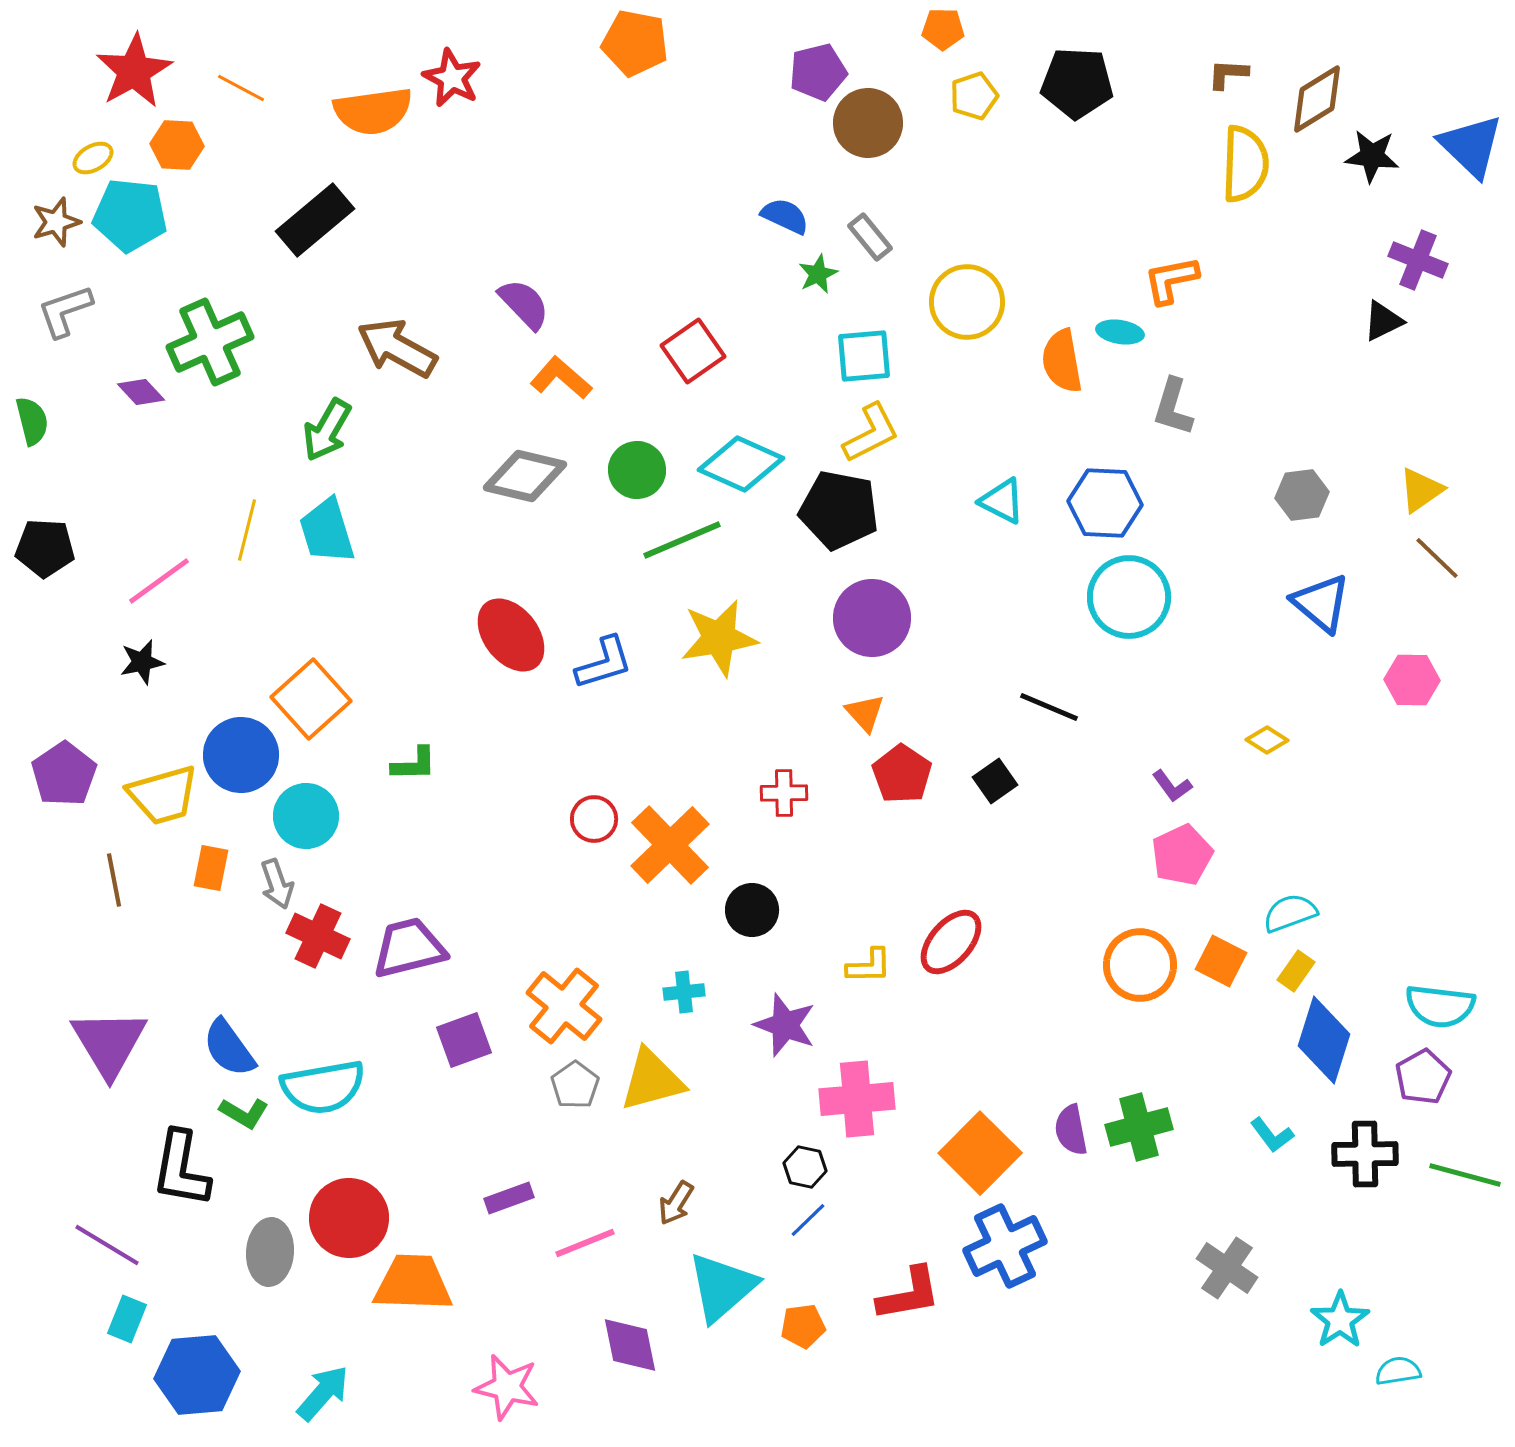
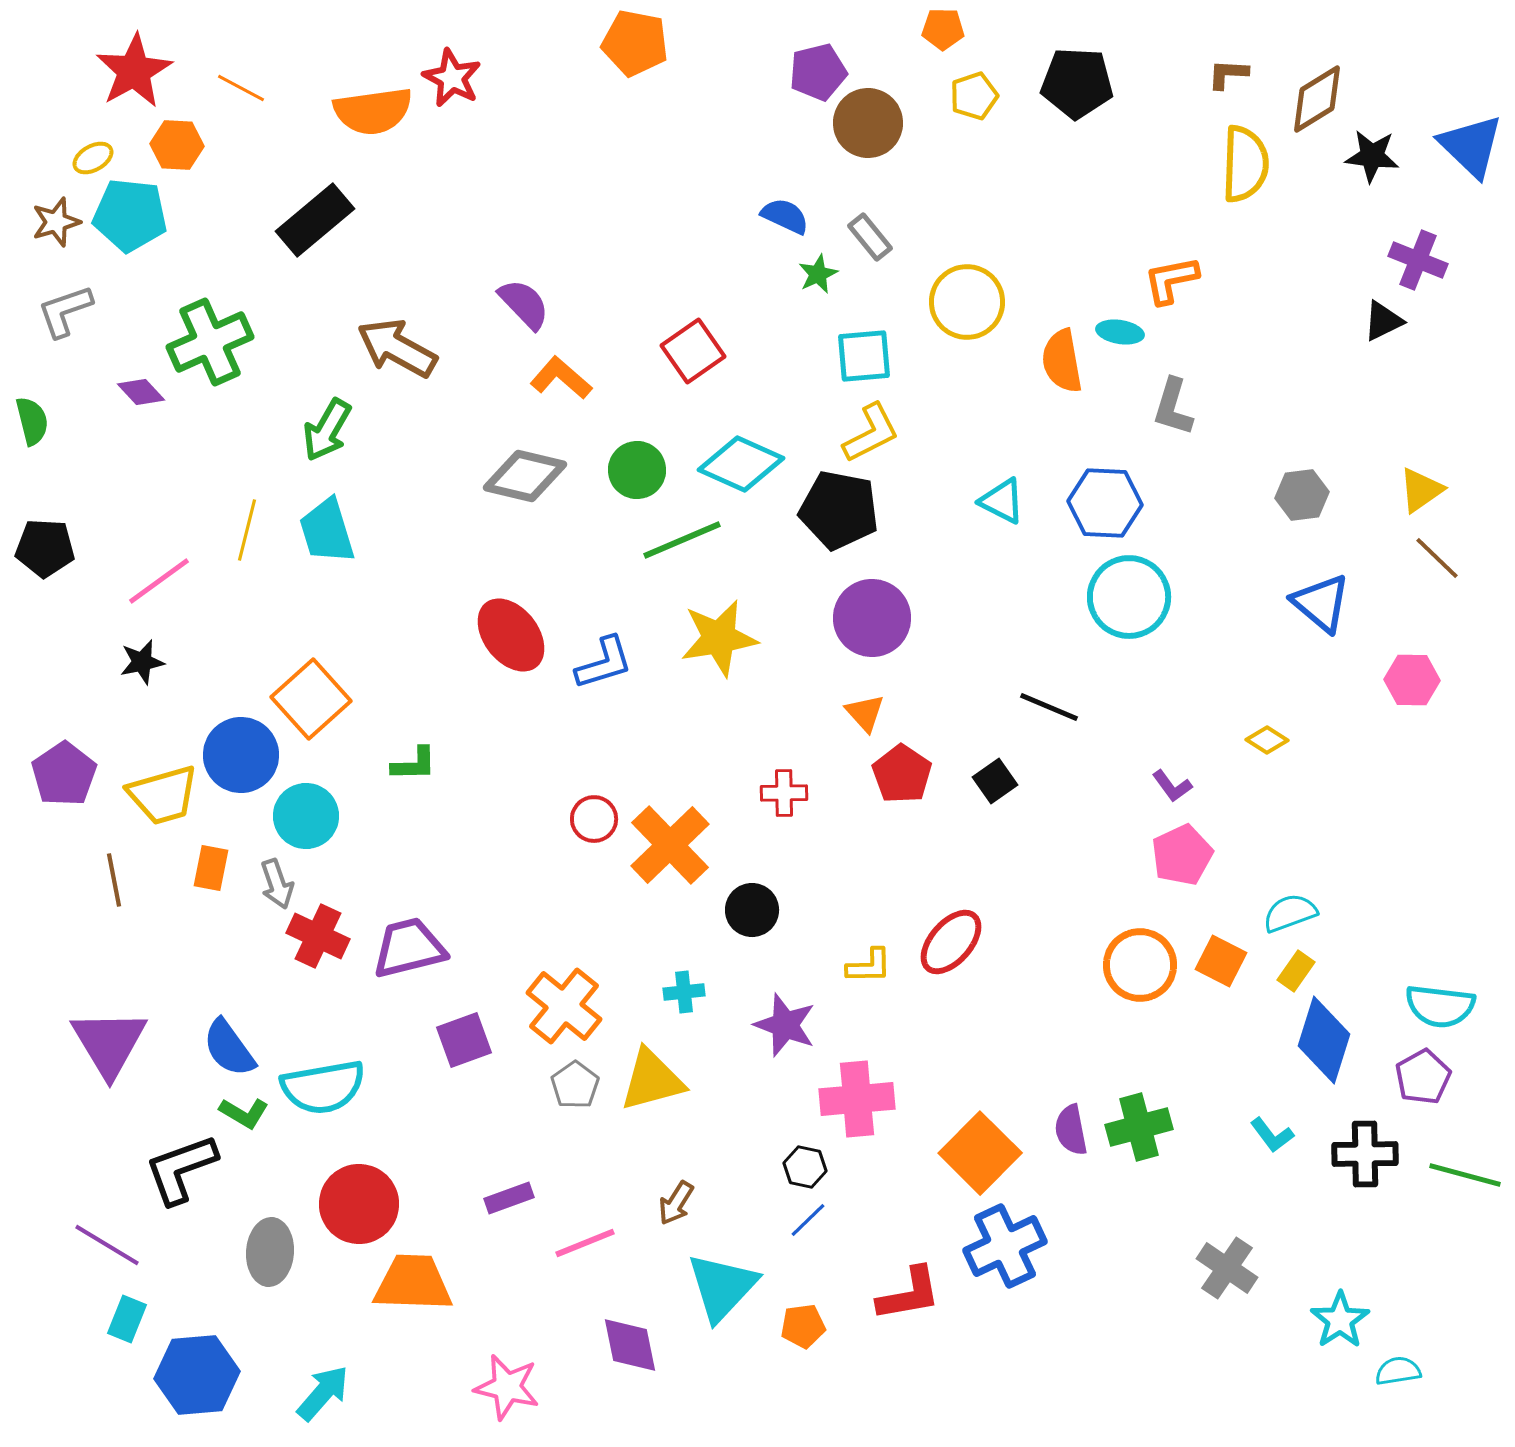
black L-shape at (181, 1169): rotated 60 degrees clockwise
red circle at (349, 1218): moved 10 px right, 14 px up
cyan triangle at (722, 1287): rotated 6 degrees counterclockwise
